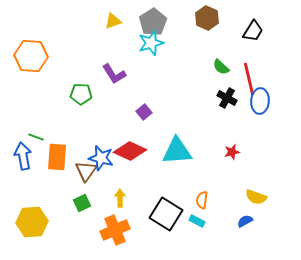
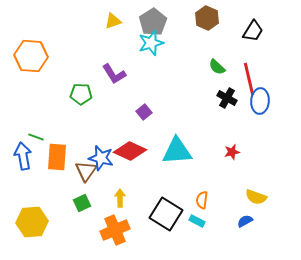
green semicircle: moved 4 px left
